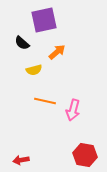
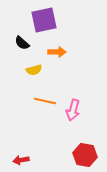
orange arrow: rotated 42 degrees clockwise
